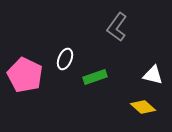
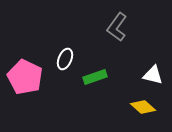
pink pentagon: moved 2 px down
